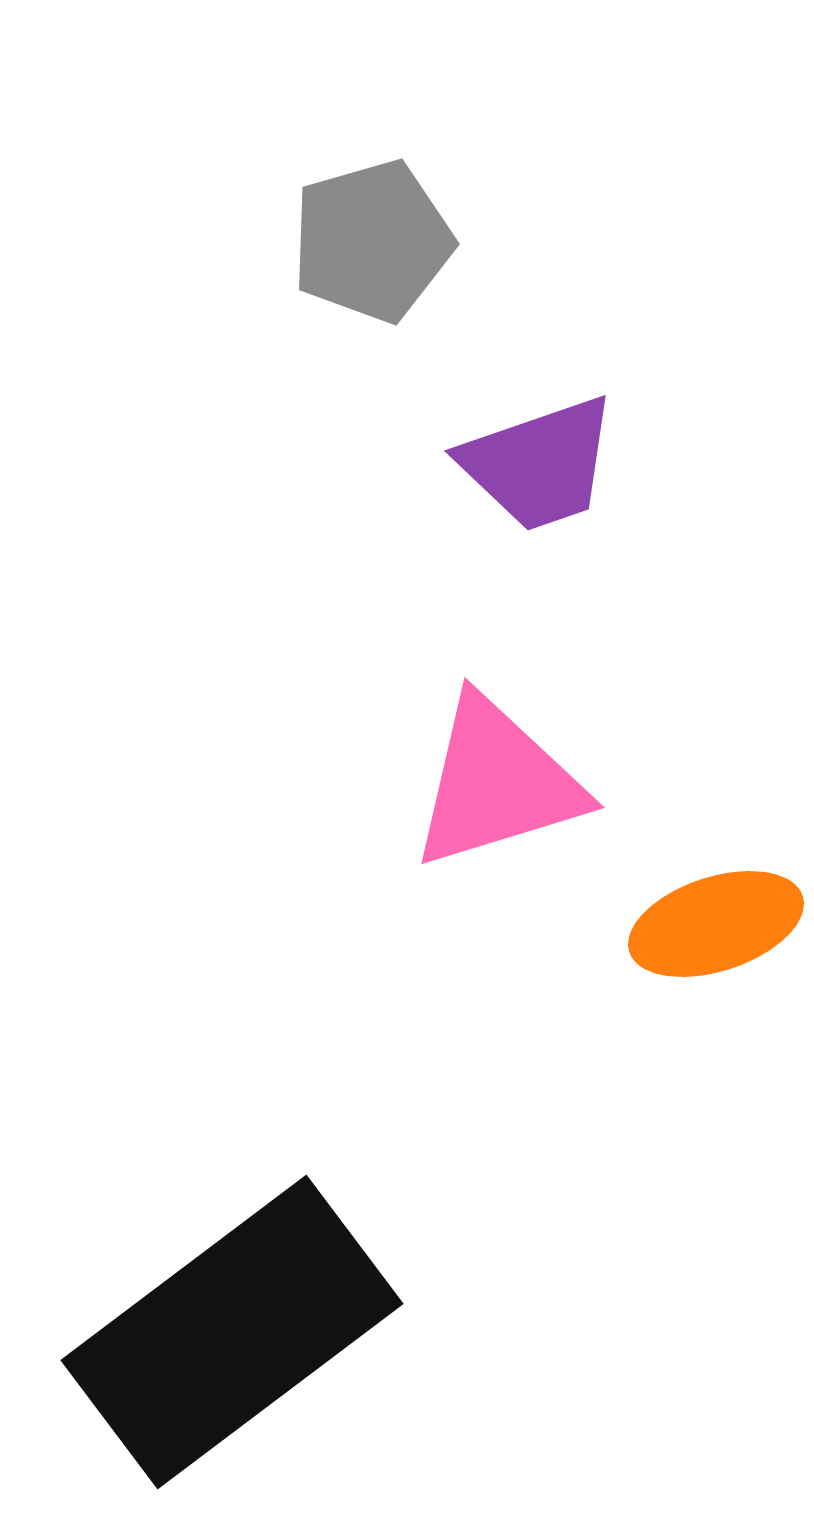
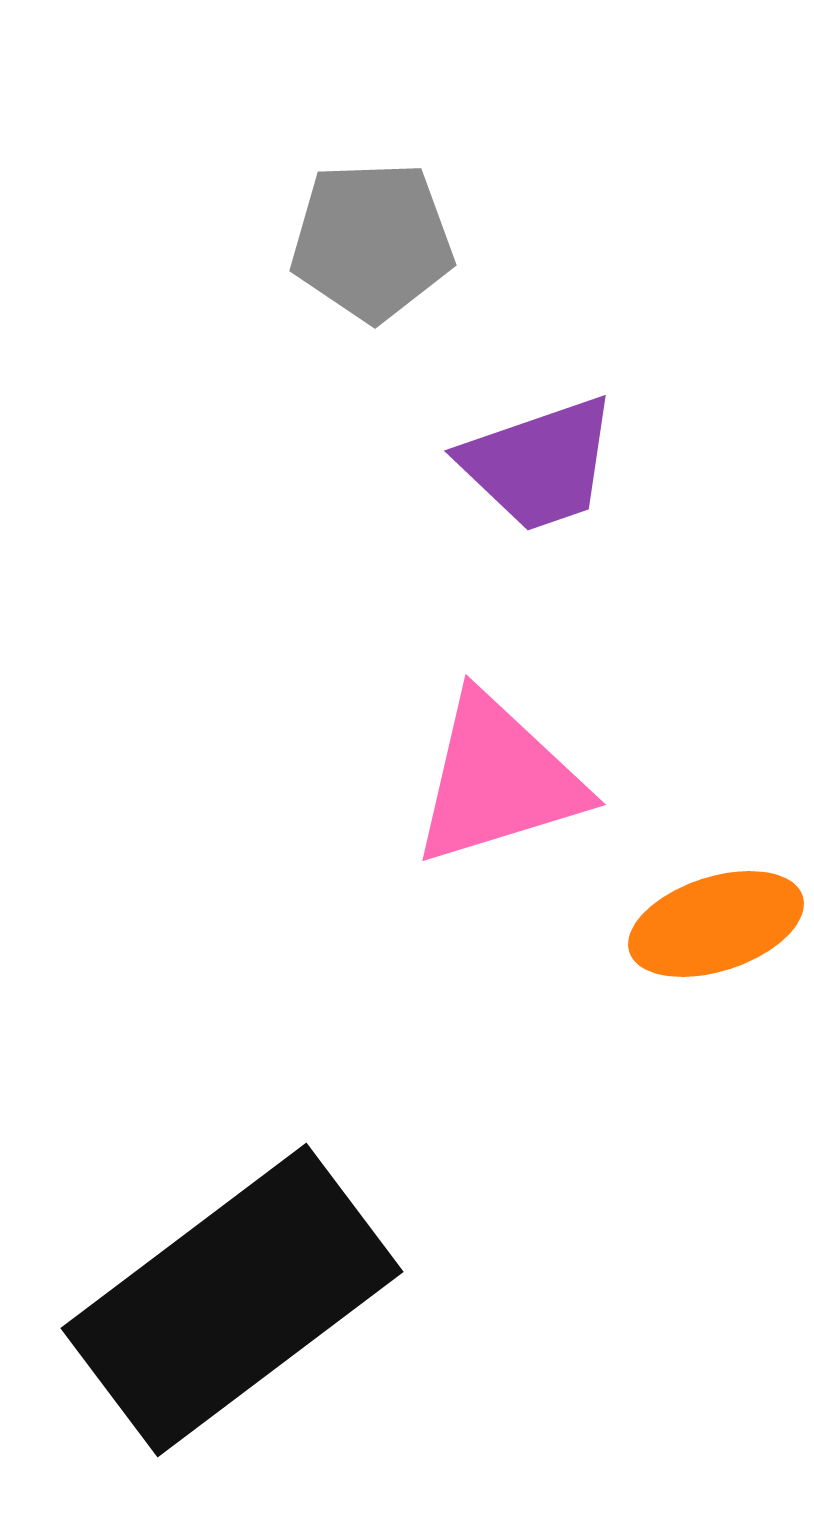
gray pentagon: rotated 14 degrees clockwise
pink triangle: moved 1 px right, 3 px up
black rectangle: moved 32 px up
